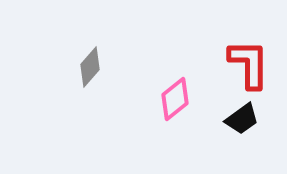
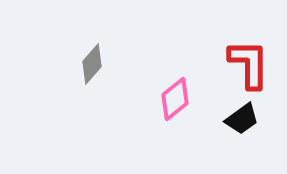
gray diamond: moved 2 px right, 3 px up
